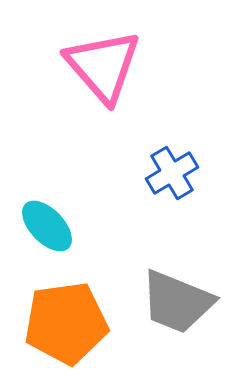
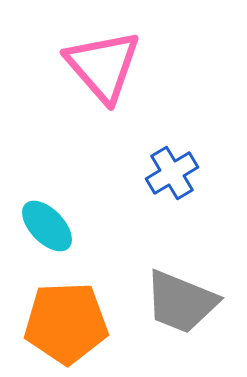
gray trapezoid: moved 4 px right
orange pentagon: rotated 6 degrees clockwise
